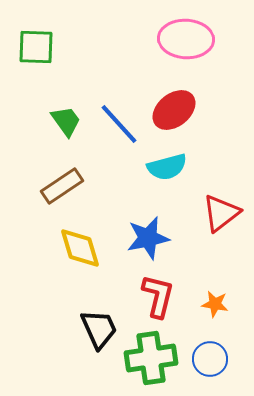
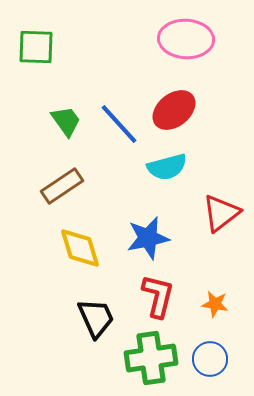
black trapezoid: moved 3 px left, 11 px up
